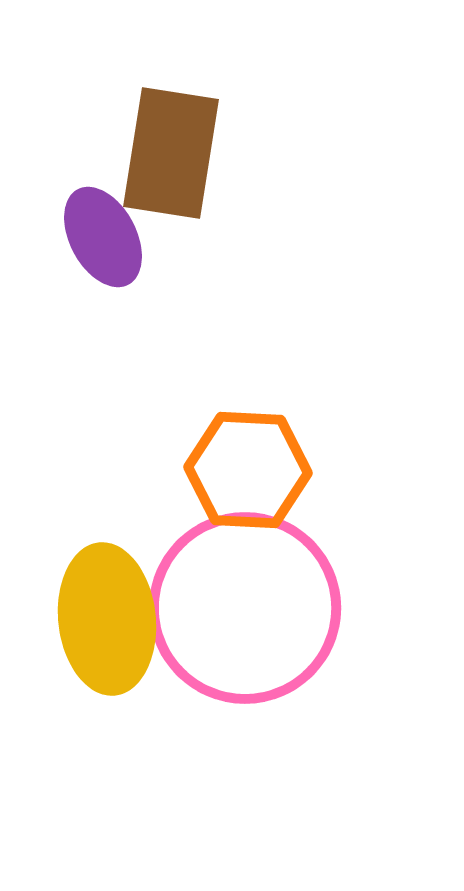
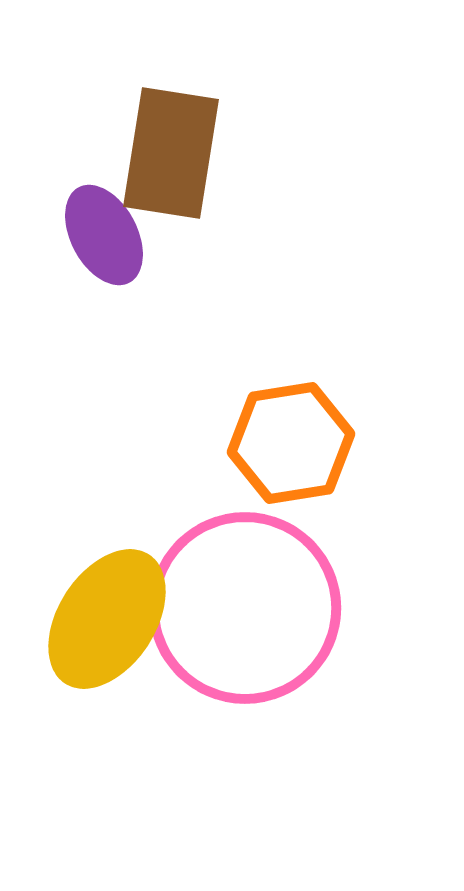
purple ellipse: moved 1 px right, 2 px up
orange hexagon: moved 43 px right, 27 px up; rotated 12 degrees counterclockwise
yellow ellipse: rotated 39 degrees clockwise
